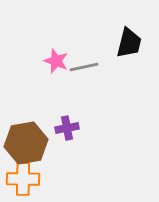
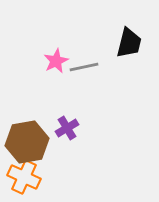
pink star: rotated 25 degrees clockwise
purple cross: rotated 20 degrees counterclockwise
brown hexagon: moved 1 px right, 1 px up
orange cross: moved 1 px right, 2 px up; rotated 24 degrees clockwise
